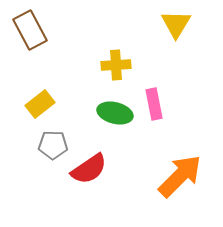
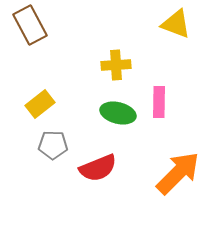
yellow triangle: rotated 40 degrees counterclockwise
brown rectangle: moved 5 px up
pink rectangle: moved 5 px right, 2 px up; rotated 12 degrees clockwise
green ellipse: moved 3 px right
red semicircle: moved 9 px right, 1 px up; rotated 12 degrees clockwise
orange arrow: moved 2 px left, 3 px up
